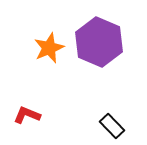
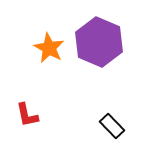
orange star: rotated 20 degrees counterclockwise
red L-shape: rotated 124 degrees counterclockwise
